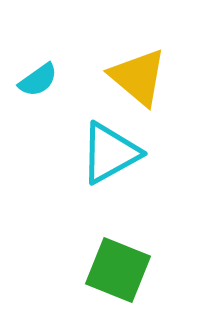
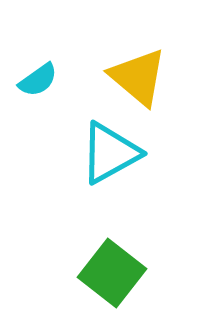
green square: moved 6 px left, 3 px down; rotated 16 degrees clockwise
